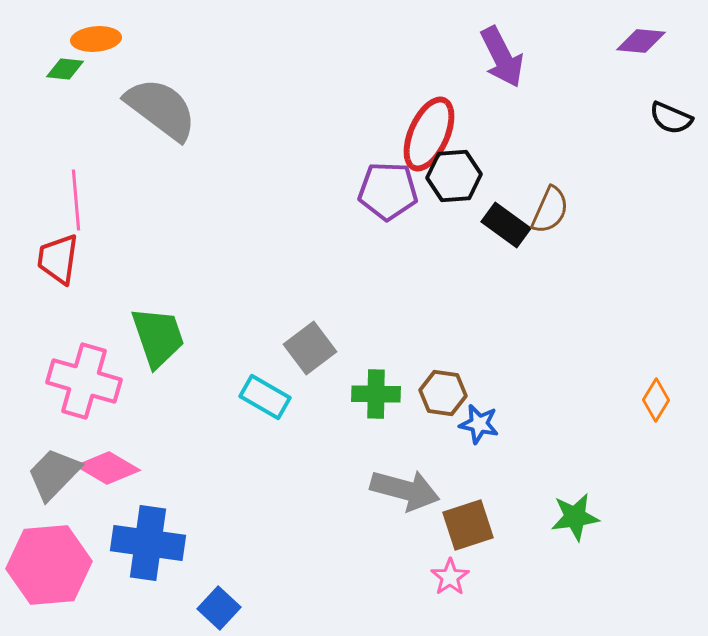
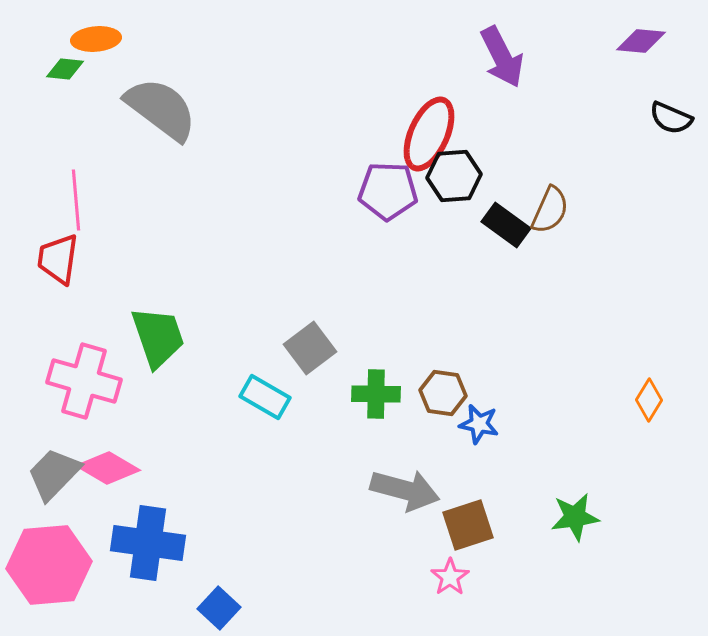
orange diamond: moved 7 px left
